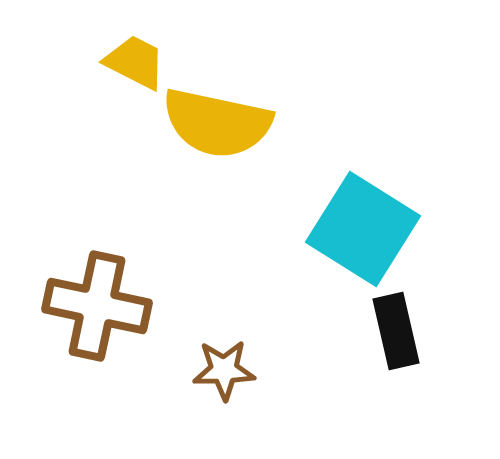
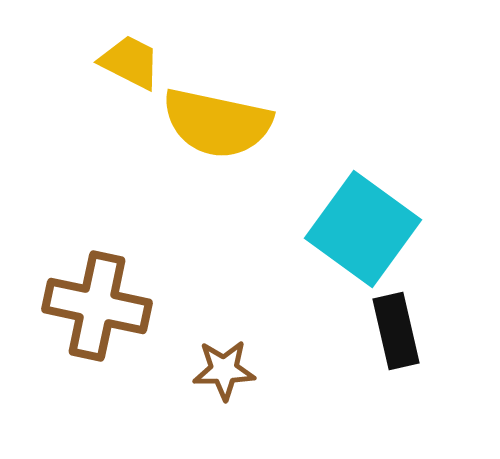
yellow trapezoid: moved 5 px left
cyan square: rotated 4 degrees clockwise
